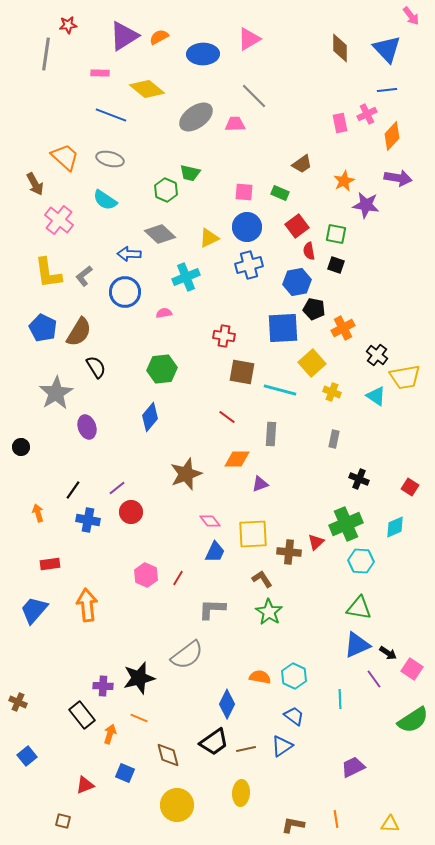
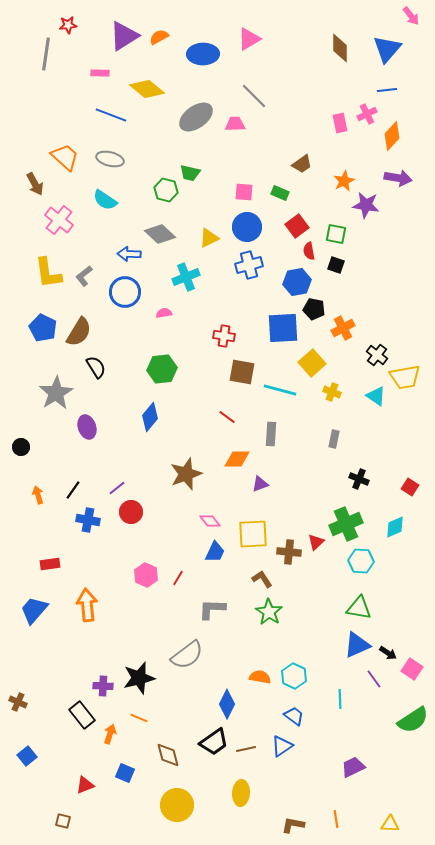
blue triangle at (387, 49): rotated 24 degrees clockwise
green hexagon at (166, 190): rotated 10 degrees counterclockwise
orange arrow at (38, 513): moved 18 px up
